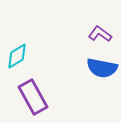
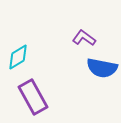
purple L-shape: moved 16 px left, 4 px down
cyan diamond: moved 1 px right, 1 px down
